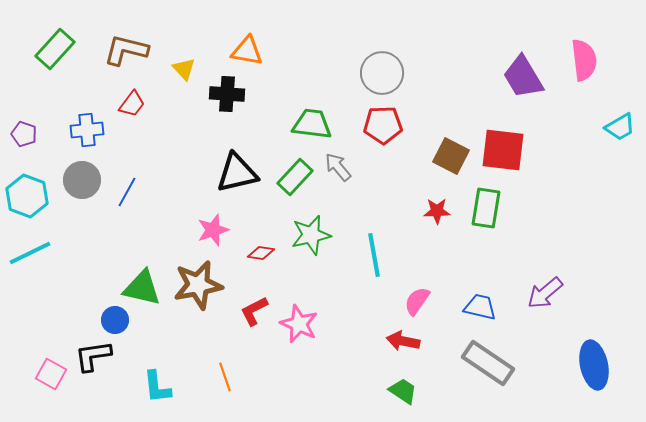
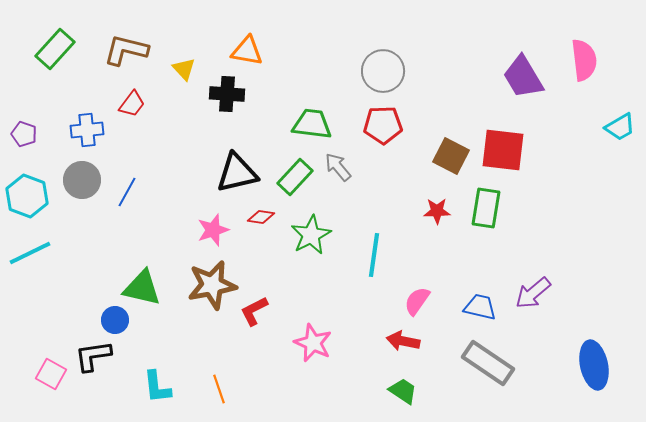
gray circle at (382, 73): moved 1 px right, 2 px up
green star at (311, 235): rotated 15 degrees counterclockwise
red diamond at (261, 253): moved 36 px up
cyan line at (374, 255): rotated 18 degrees clockwise
brown star at (198, 285): moved 14 px right
purple arrow at (545, 293): moved 12 px left
pink star at (299, 324): moved 14 px right, 19 px down
orange line at (225, 377): moved 6 px left, 12 px down
